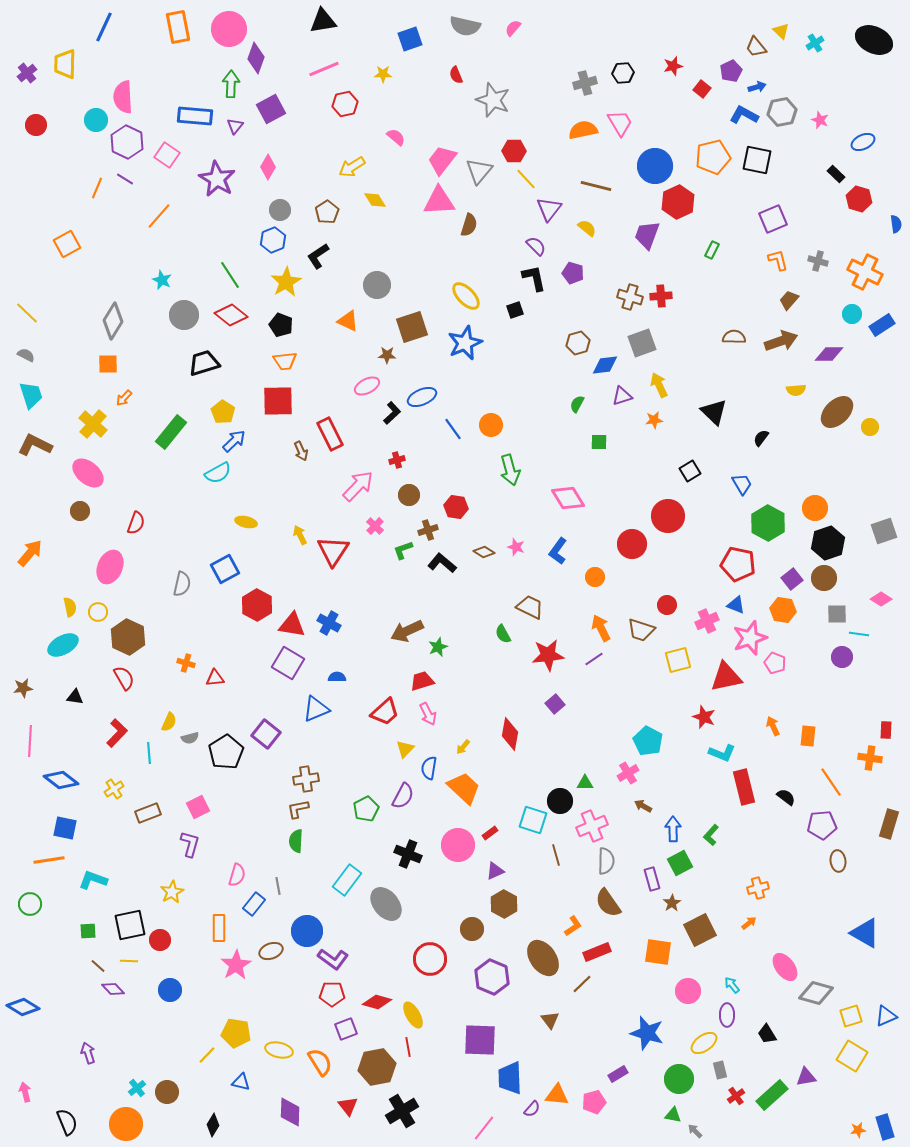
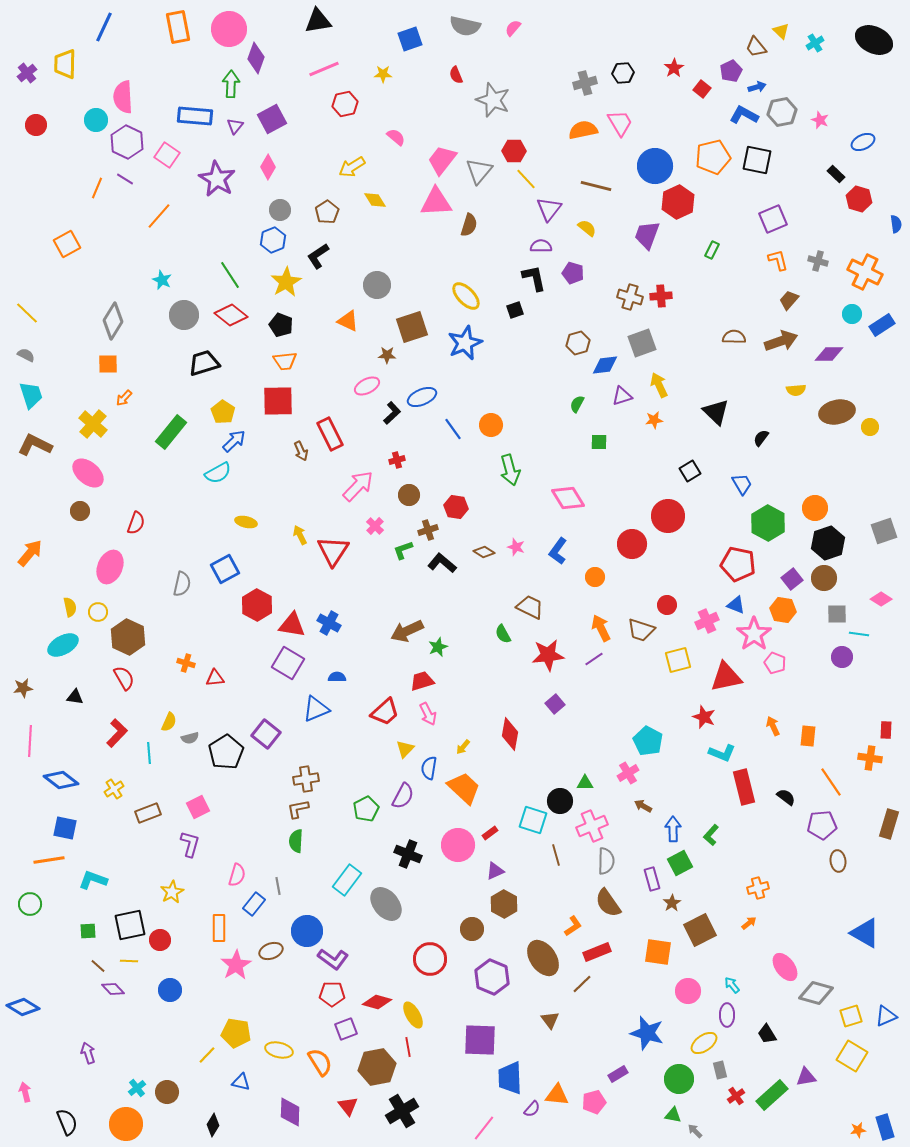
black triangle at (323, 21): moved 5 px left
red star at (673, 66): moved 1 px right, 2 px down; rotated 18 degrees counterclockwise
purple square at (271, 109): moved 1 px right, 10 px down
pink triangle at (439, 201): moved 3 px left, 1 px down
purple semicircle at (536, 246): moved 5 px right; rotated 45 degrees counterclockwise
black triangle at (714, 412): moved 2 px right
brown ellipse at (837, 412): rotated 32 degrees clockwise
pink star at (750, 638): moved 4 px right, 4 px up; rotated 16 degrees counterclockwise
